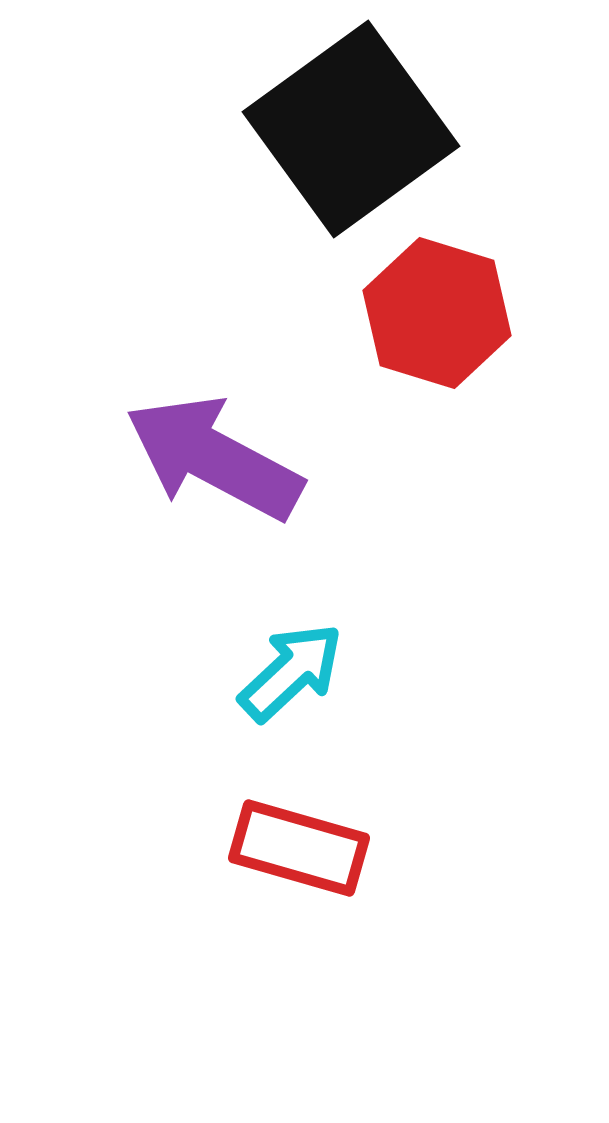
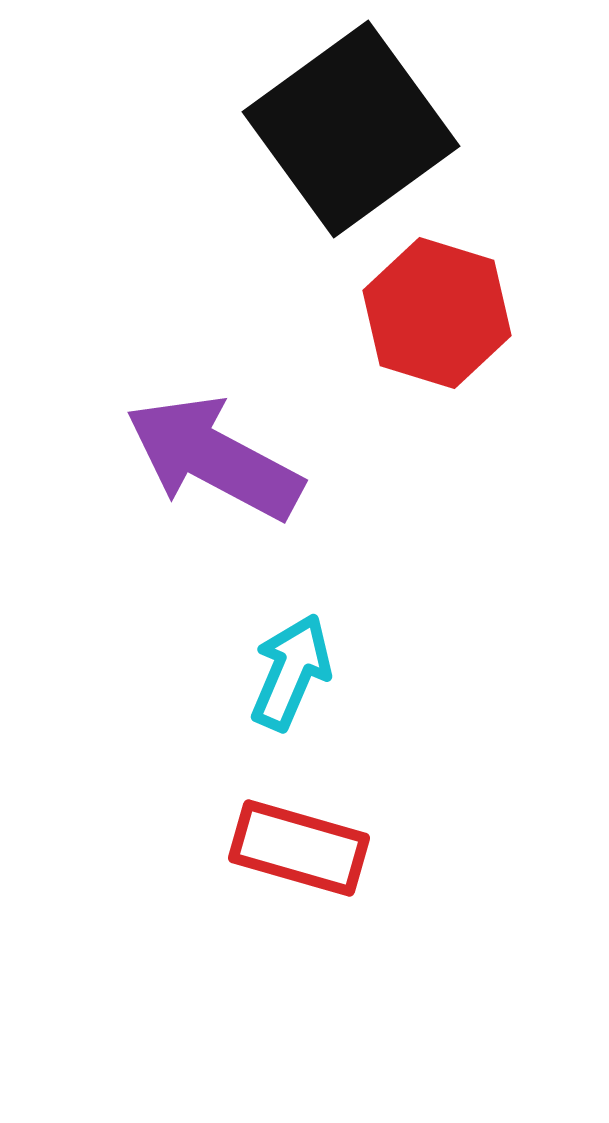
cyan arrow: rotated 24 degrees counterclockwise
